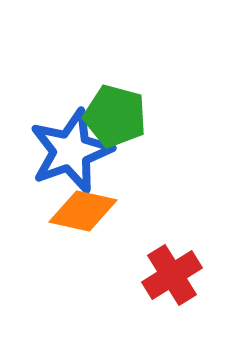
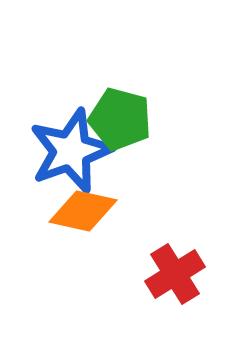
green pentagon: moved 5 px right, 3 px down
red cross: moved 3 px right, 1 px up
